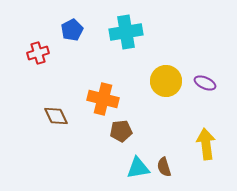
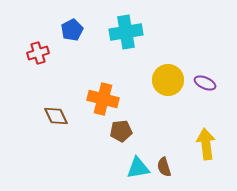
yellow circle: moved 2 px right, 1 px up
